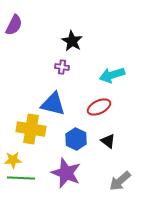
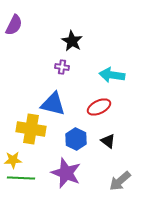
cyan arrow: rotated 25 degrees clockwise
